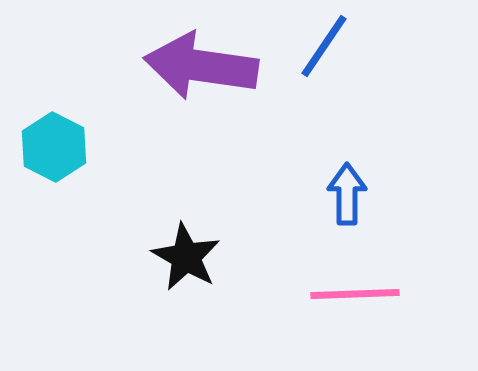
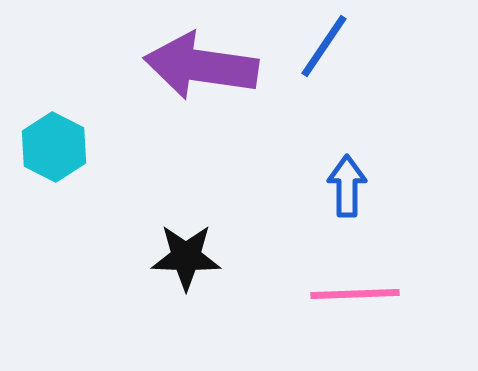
blue arrow: moved 8 px up
black star: rotated 28 degrees counterclockwise
